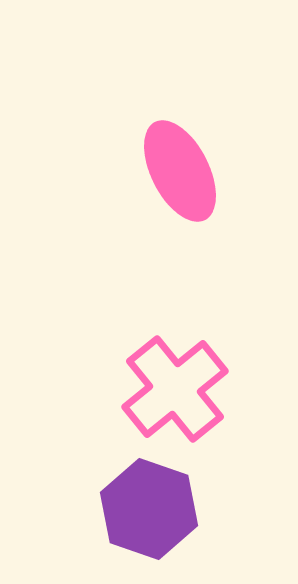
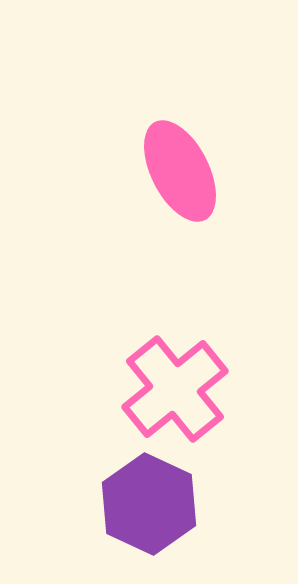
purple hexagon: moved 5 px up; rotated 6 degrees clockwise
